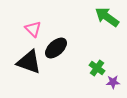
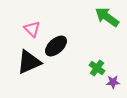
pink triangle: moved 1 px left
black ellipse: moved 2 px up
black triangle: rotated 44 degrees counterclockwise
